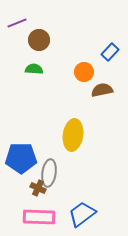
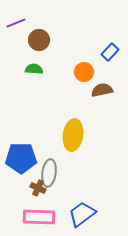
purple line: moved 1 px left
